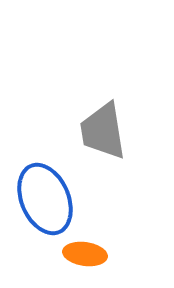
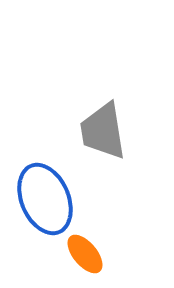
orange ellipse: rotated 42 degrees clockwise
